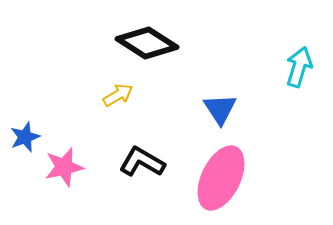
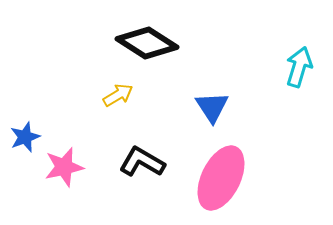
blue triangle: moved 8 px left, 2 px up
